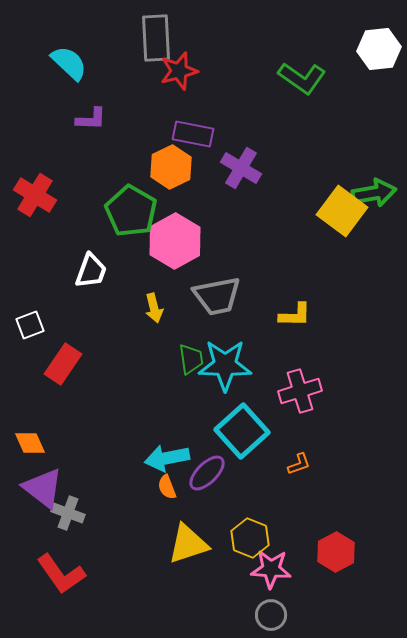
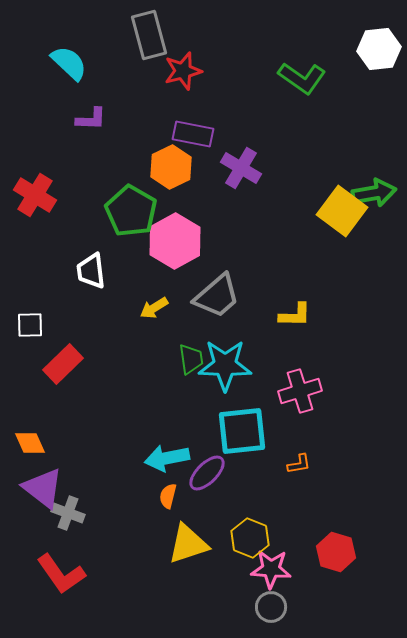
gray rectangle: moved 7 px left, 3 px up; rotated 12 degrees counterclockwise
red star: moved 4 px right
white trapezoid: rotated 153 degrees clockwise
gray trapezoid: rotated 30 degrees counterclockwise
yellow arrow: rotated 72 degrees clockwise
white square: rotated 20 degrees clockwise
red rectangle: rotated 12 degrees clockwise
cyan square: rotated 36 degrees clockwise
orange L-shape: rotated 10 degrees clockwise
orange semicircle: moved 1 px right, 9 px down; rotated 35 degrees clockwise
red hexagon: rotated 15 degrees counterclockwise
gray circle: moved 8 px up
